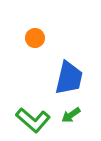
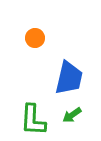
green arrow: moved 1 px right
green L-shape: rotated 52 degrees clockwise
